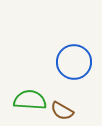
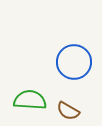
brown semicircle: moved 6 px right
